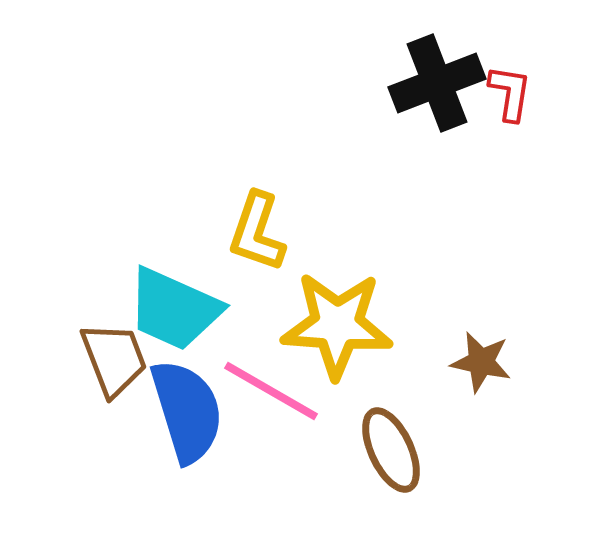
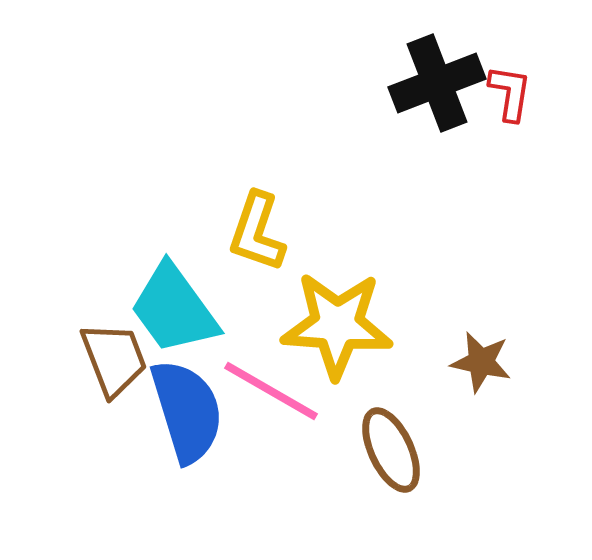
cyan trapezoid: rotated 30 degrees clockwise
